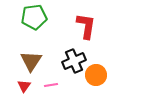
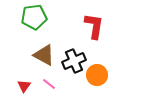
red L-shape: moved 8 px right
brown triangle: moved 13 px right, 6 px up; rotated 35 degrees counterclockwise
orange circle: moved 1 px right
pink line: moved 2 px left, 1 px up; rotated 48 degrees clockwise
